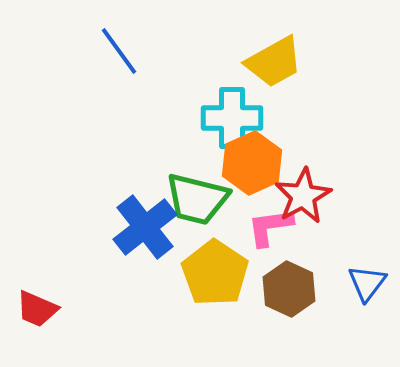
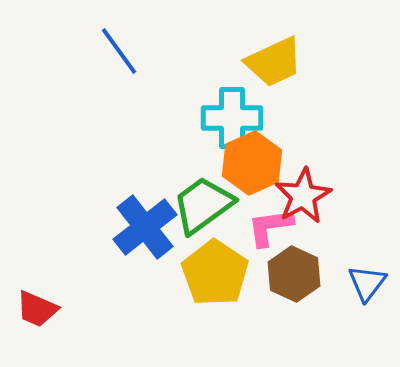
yellow trapezoid: rotated 4 degrees clockwise
green trapezoid: moved 6 px right, 6 px down; rotated 130 degrees clockwise
brown hexagon: moved 5 px right, 15 px up
